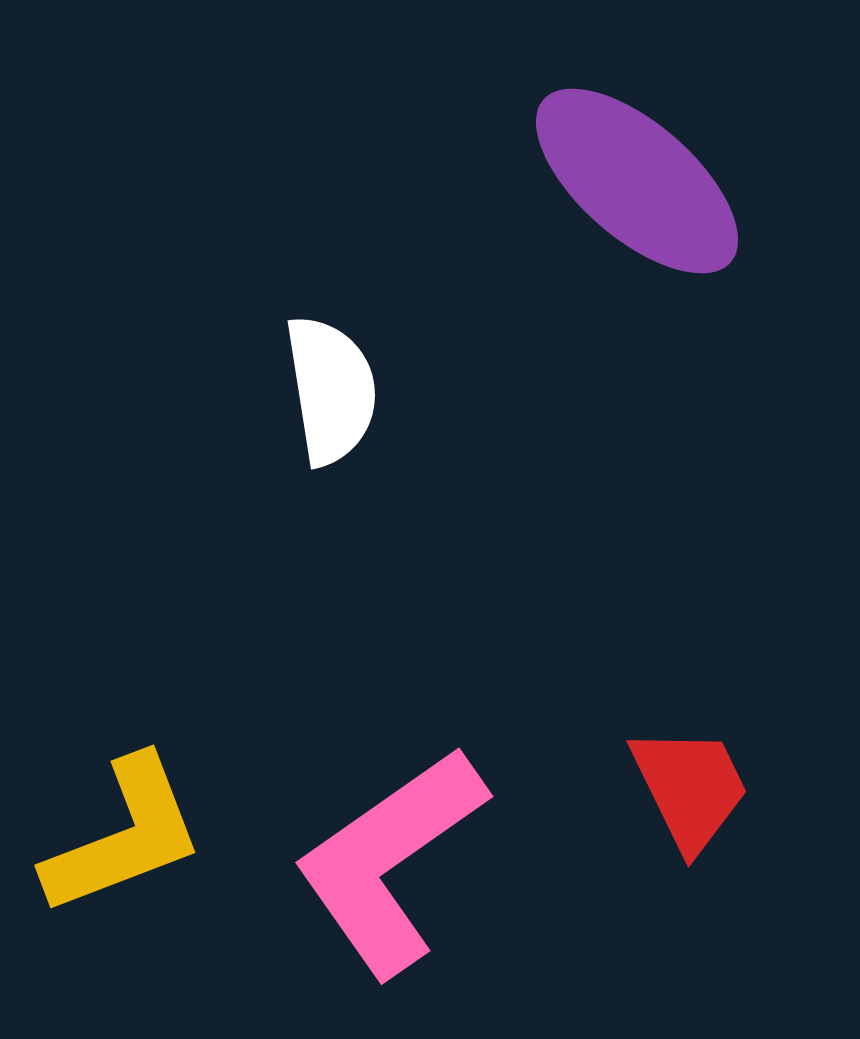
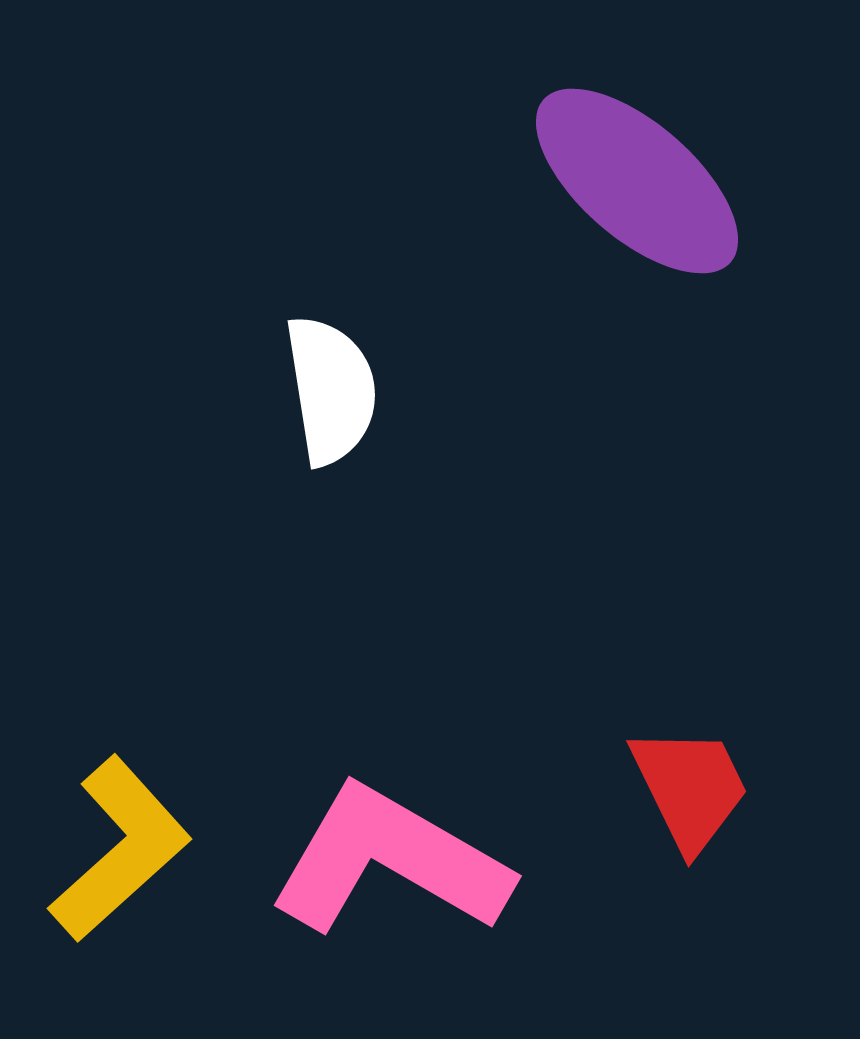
yellow L-shape: moved 4 px left, 13 px down; rotated 21 degrees counterclockwise
pink L-shape: rotated 65 degrees clockwise
